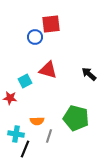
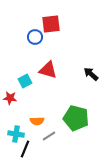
black arrow: moved 2 px right
gray line: rotated 40 degrees clockwise
